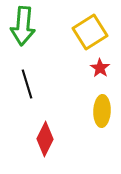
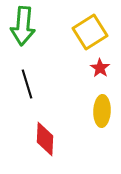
red diamond: rotated 24 degrees counterclockwise
